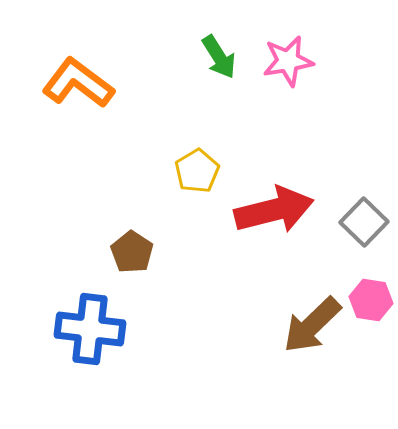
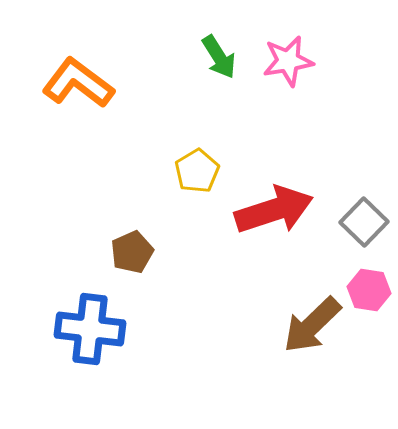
red arrow: rotated 4 degrees counterclockwise
brown pentagon: rotated 15 degrees clockwise
pink hexagon: moved 2 px left, 10 px up
